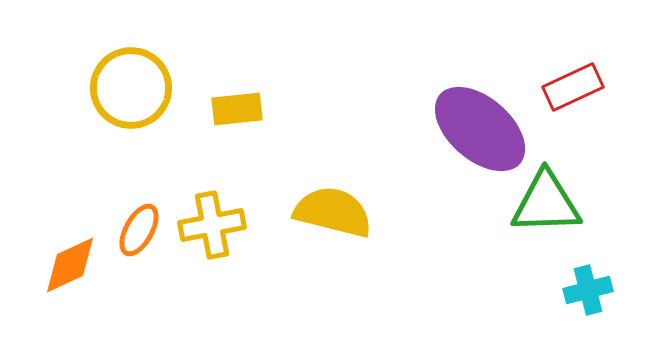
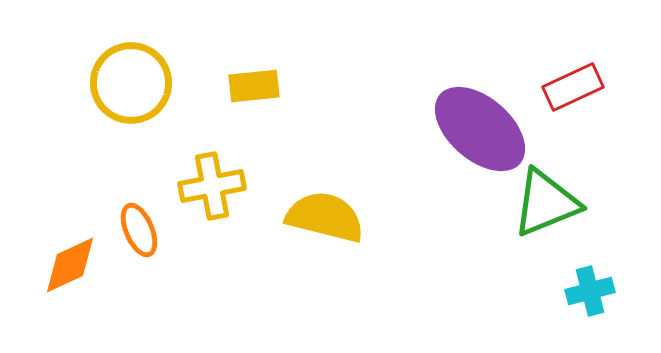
yellow circle: moved 5 px up
yellow rectangle: moved 17 px right, 23 px up
green triangle: rotated 20 degrees counterclockwise
yellow semicircle: moved 8 px left, 5 px down
yellow cross: moved 39 px up
orange ellipse: rotated 52 degrees counterclockwise
cyan cross: moved 2 px right, 1 px down
